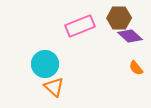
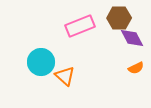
purple diamond: moved 2 px right, 2 px down; rotated 20 degrees clockwise
cyan circle: moved 4 px left, 2 px up
orange semicircle: rotated 77 degrees counterclockwise
orange triangle: moved 11 px right, 11 px up
